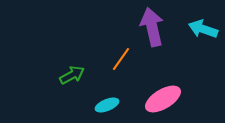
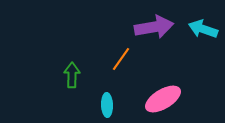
purple arrow: moved 2 px right; rotated 93 degrees clockwise
green arrow: rotated 60 degrees counterclockwise
cyan ellipse: rotated 70 degrees counterclockwise
